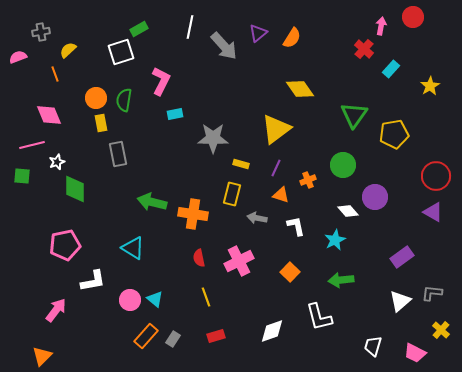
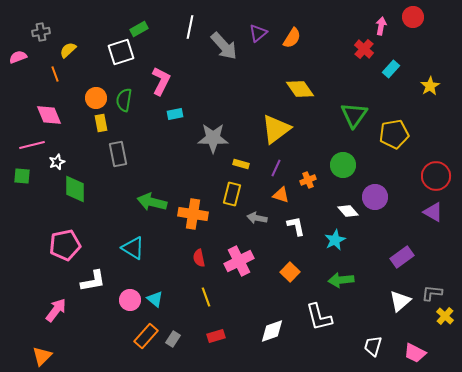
yellow cross at (441, 330): moved 4 px right, 14 px up
